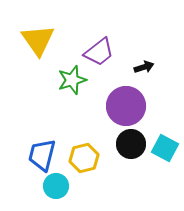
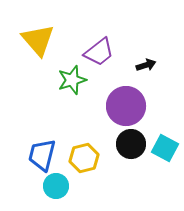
yellow triangle: rotated 6 degrees counterclockwise
black arrow: moved 2 px right, 2 px up
